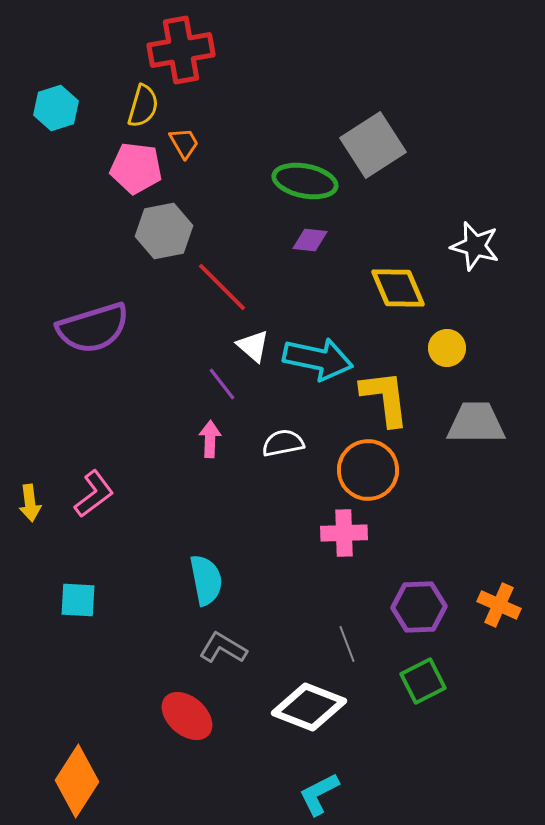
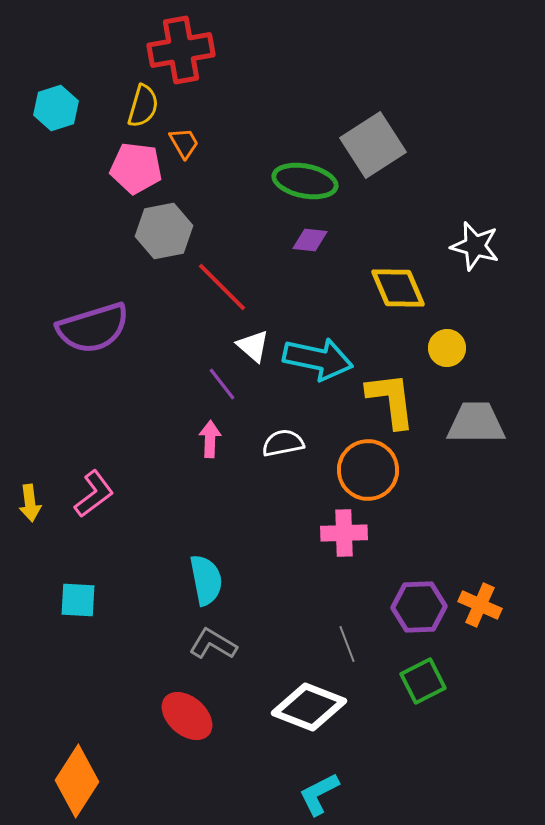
yellow L-shape: moved 6 px right, 2 px down
orange cross: moved 19 px left
gray L-shape: moved 10 px left, 4 px up
